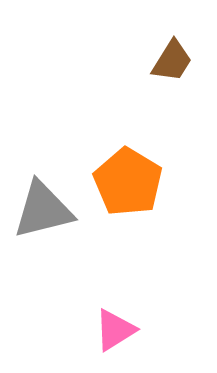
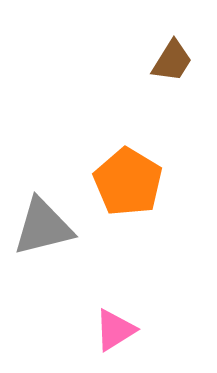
gray triangle: moved 17 px down
